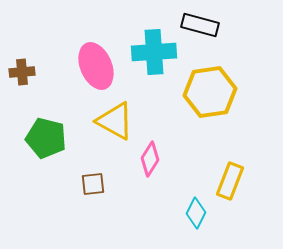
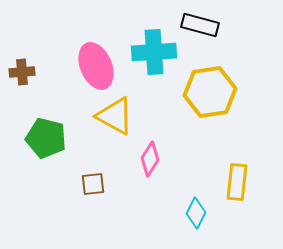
yellow triangle: moved 5 px up
yellow rectangle: moved 7 px right, 1 px down; rotated 15 degrees counterclockwise
